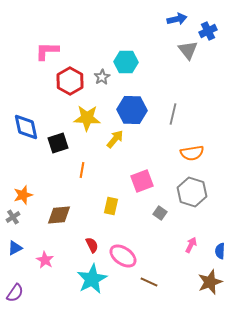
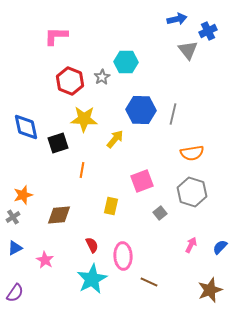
pink L-shape: moved 9 px right, 15 px up
red hexagon: rotated 8 degrees counterclockwise
blue hexagon: moved 9 px right
yellow star: moved 3 px left, 1 px down
gray square: rotated 16 degrees clockwise
blue semicircle: moved 4 px up; rotated 42 degrees clockwise
pink ellipse: rotated 52 degrees clockwise
brown star: moved 8 px down
